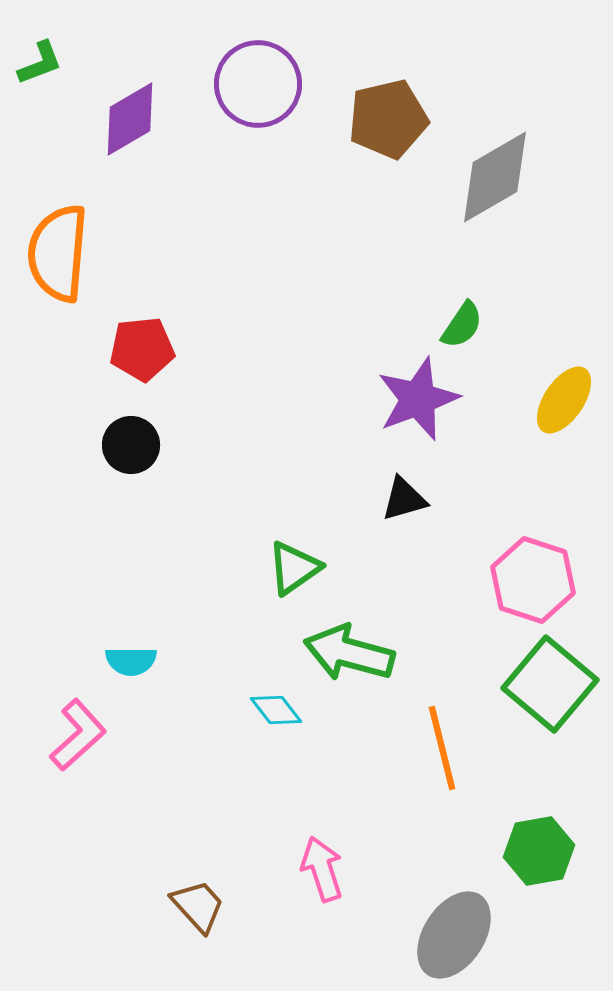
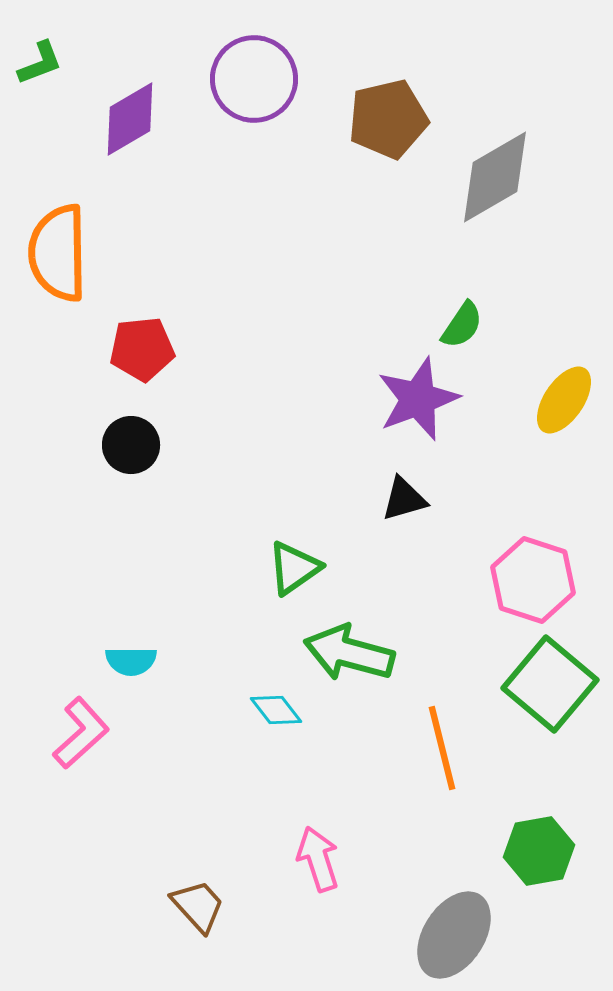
purple circle: moved 4 px left, 5 px up
orange semicircle: rotated 6 degrees counterclockwise
pink L-shape: moved 3 px right, 2 px up
pink arrow: moved 4 px left, 10 px up
